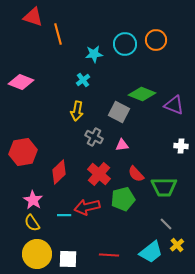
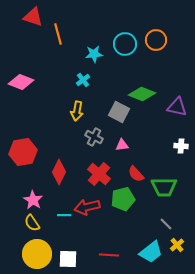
purple triangle: moved 3 px right, 2 px down; rotated 10 degrees counterclockwise
red diamond: rotated 20 degrees counterclockwise
